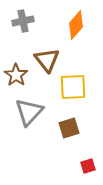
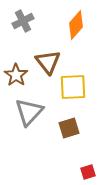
gray cross: rotated 15 degrees counterclockwise
brown triangle: moved 1 px right, 2 px down
red square: moved 6 px down
